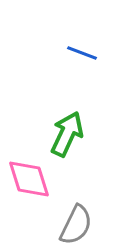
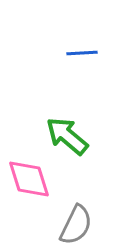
blue line: rotated 24 degrees counterclockwise
green arrow: moved 2 px down; rotated 75 degrees counterclockwise
